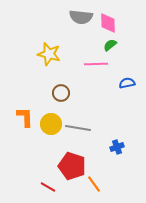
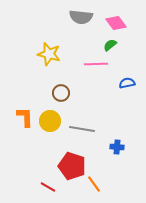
pink diamond: moved 8 px right; rotated 35 degrees counterclockwise
yellow circle: moved 1 px left, 3 px up
gray line: moved 4 px right, 1 px down
blue cross: rotated 24 degrees clockwise
